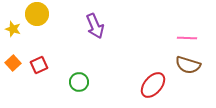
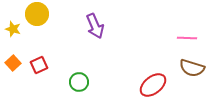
brown semicircle: moved 4 px right, 3 px down
red ellipse: rotated 12 degrees clockwise
